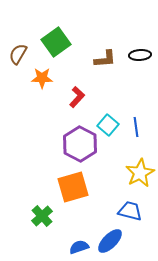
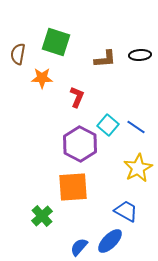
green square: rotated 36 degrees counterclockwise
brown semicircle: rotated 20 degrees counterclockwise
red L-shape: rotated 20 degrees counterclockwise
blue line: rotated 48 degrees counterclockwise
yellow star: moved 2 px left, 5 px up
orange square: rotated 12 degrees clockwise
blue trapezoid: moved 4 px left; rotated 15 degrees clockwise
blue semicircle: rotated 30 degrees counterclockwise
